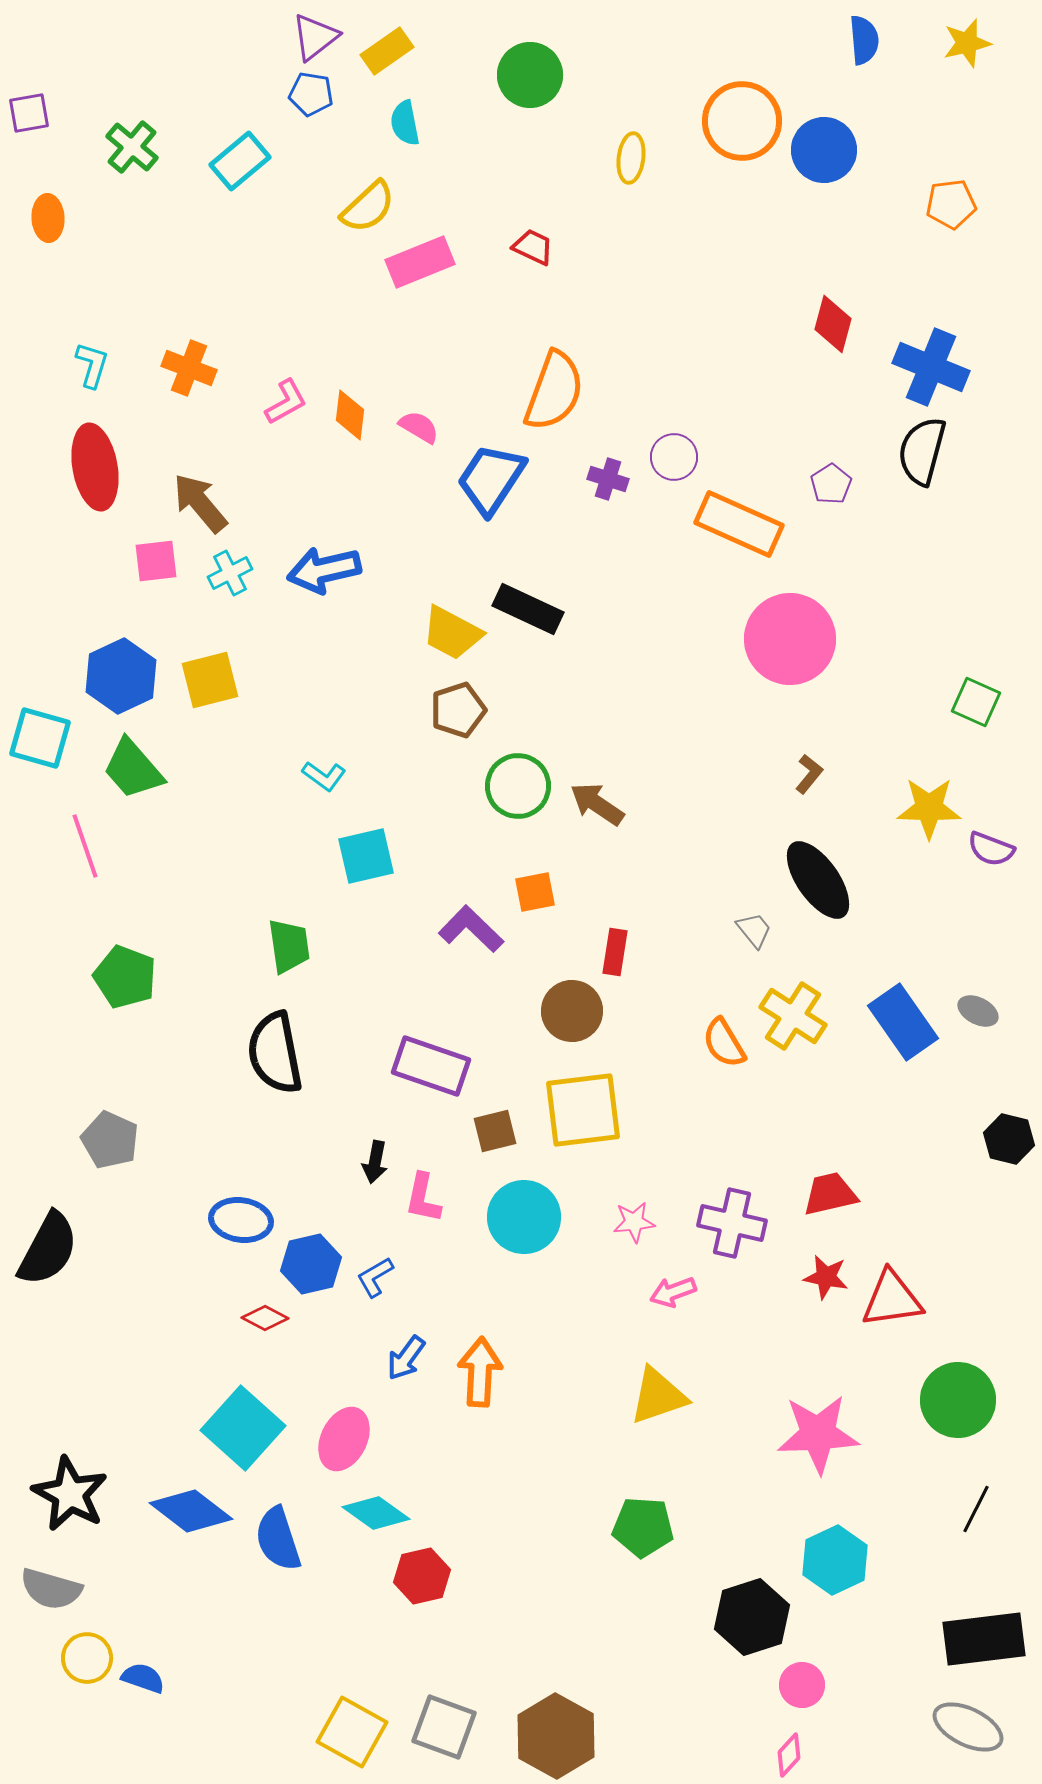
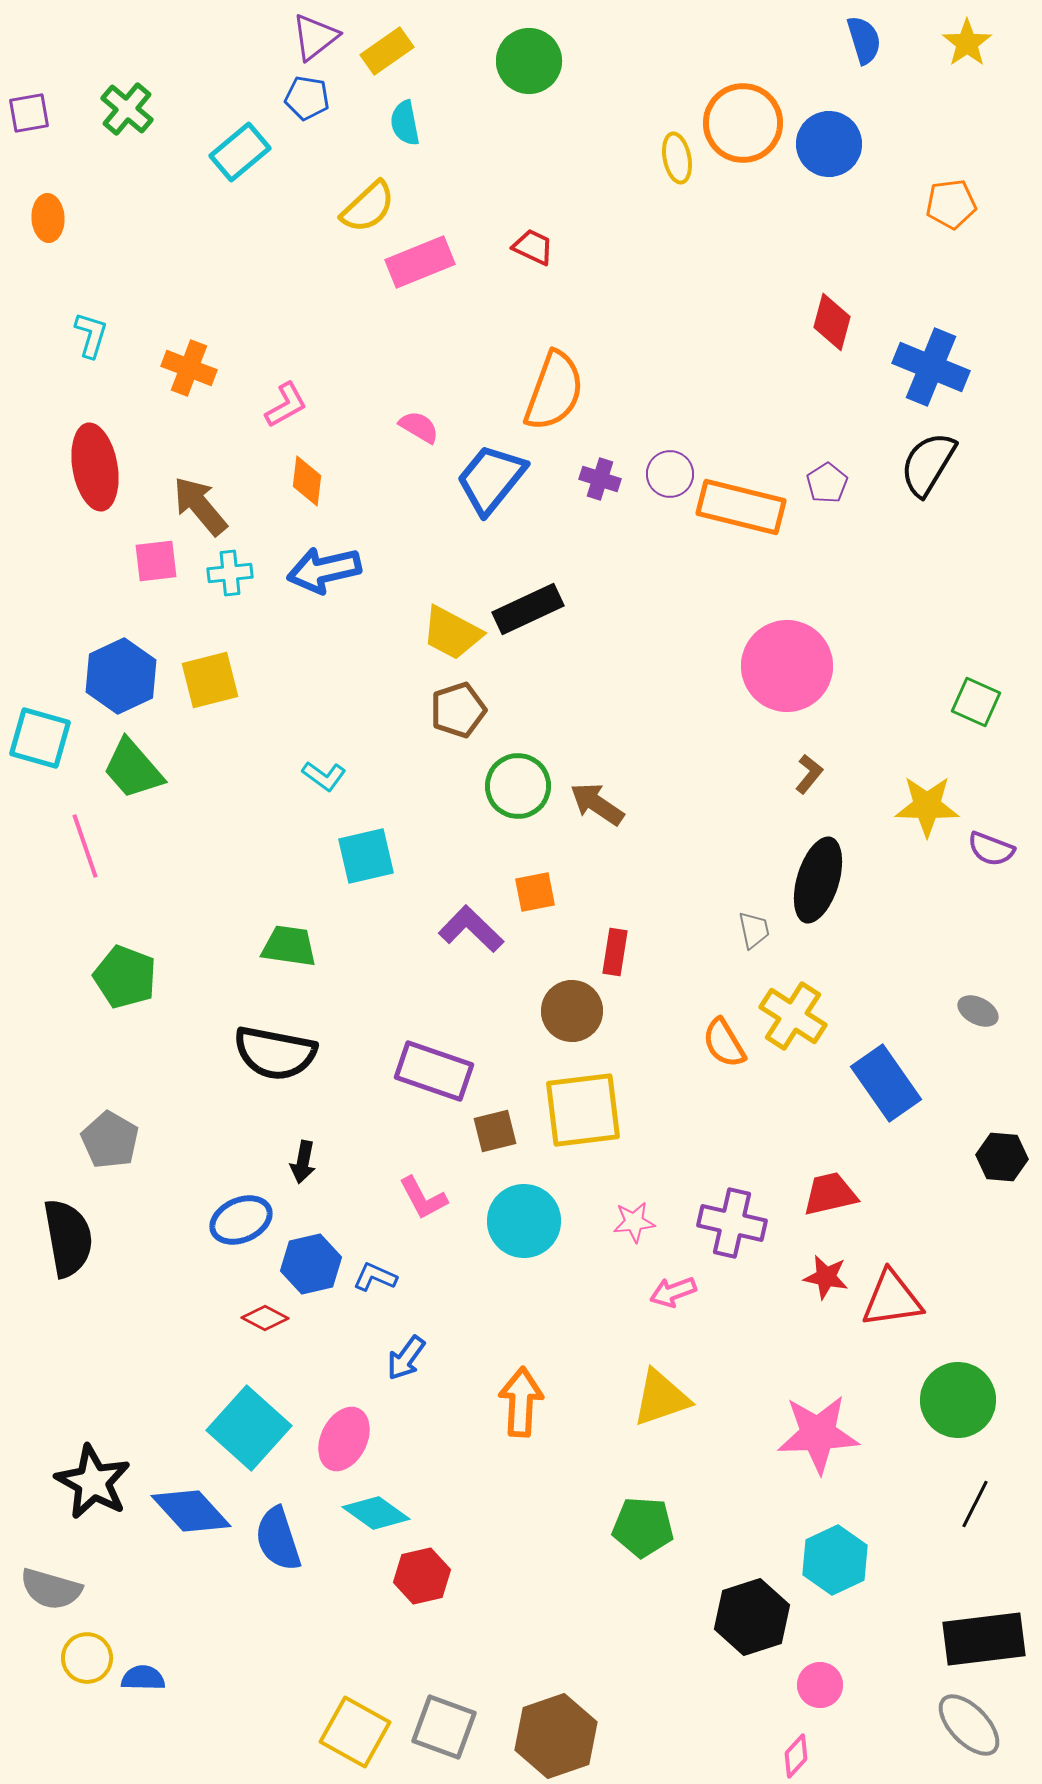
blue semicircle at (864, 40): rotated 12 degrees counterclockwise
yellow star at (967, 43): rotated 21 degrees counterclockwise
green circle at (530, 75): moved 1 px left, 14 px up
blue pentagon at (311, 94): moved 4 px left, 4 px down
orange circle at (742, 121): moved 1 px right, 2 px down
green cross at (132, 147): moved 5 px left, 38 px up
blue circle at (824, 150): moved 5 px right, 6 px up
yellow ellipse at (631, 158): moved 46 px right; rotated 18 degrees counterclockwise
cyan rectangle at (240, 161): moved 9 px up
red diamond at (833, 324): moved 1 px left, 2 px up
cyan L-shape at (92, 365): moved 1 px left, 30 px up
pink L-shape at (286, 402): moved 3 px down
orange diamond at (350, 415): moved 43 px left, 66 px down
black semicircle at (922, 451): moved 6 px right, 13 px down; rotated 16 degrees clockwise
purple circle at (674, 457): moved 4 px left, 17 px down
blue trapezoid at (491, 479): rotated 6 degrees clockwise
purple cross at (608, 479): moved 8 px left
purple pentagon at (831, 484): moved 4 px left, 1 px up
brown arrow at (200, 503): moved 3 px down
orange rectangle at (739, 524): moved 2 px right, 17 px up; rotated 10 degrees counterclockwise
cyan cross at (230, 573): rotated 21 degrees clockwise
black rectangle at (528, 609): rotated 50 degrees counterclockwise
pink circle at (790, 639): moved 3 px left, 27 px down
yellow star at (929, 808): moved 2 px left, 2 px up
black ellipse at (818, 880): rotated 52 degrees clockwise
gray trapezoid at (754, 930): rotated 27 degrees clockwise
green trapezoid at (289, 946): rotated 74 degrees counterclockwise
blue rectangle at (903, 1022): moved 17 px left, 61 px down
black semicircle at (275, 1053): rotated 68 degrees counterclockwise
purple rectangle at (431, 1066): moved 3 px right, 5 px down
black hexagon at (1009, 1139): moved 7 px left, 18 px down; rotated 9 degrees counterclockwise
gray pentagon at (110, 1140): rotated 6 degrees clockwise
black arrow at (375, 1162): moved 72 px left
pink L-shape at (423, 1198): rotated 40 degrees counterclockwise
cyan circle at (524, 1217): moved 4 px down
blue ellipse at (241, 1220): rotated 32 degrees counterclockwise
black semicircle at (48, 1249): moved 20 px right, 11 px up; rotated 38 degrees counterclockwise
blue L-shape at (375, 1277): rotated 54 degrees clockwise
orange arrow at (480, 1372): moved 41 px right, 30 px down
yellow triangle at (658, 1396): moved 3 px right, 2 px down
cyan square at (243, 1428): moved 6 px right
black star at (70, 1494): moved 23 px right, 12 px up
black line at (976, 1509): moved 1 px left, 5 px up
blue diamond at (191, 1511): rotated 10 degrees clockwise
blue semicircle at (143, 1678): rotated 18 degrees counterclockwise
pink circle at (802, 1685): moved 18 px right
gray ellipse at (968, 1727): moved 1 px right, 2 px up; rotated 20 degrees clockwise
yellow square at (352, 1732): moved 3 px right
brown hexagon at (556, 1736): rotated 12 degrees clockwise
pink diamond at (789, 1755): moved 7 px right, 1 px down
